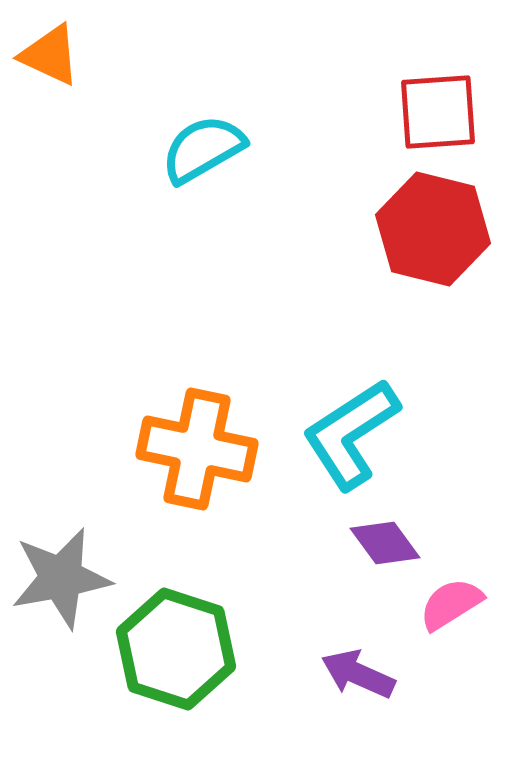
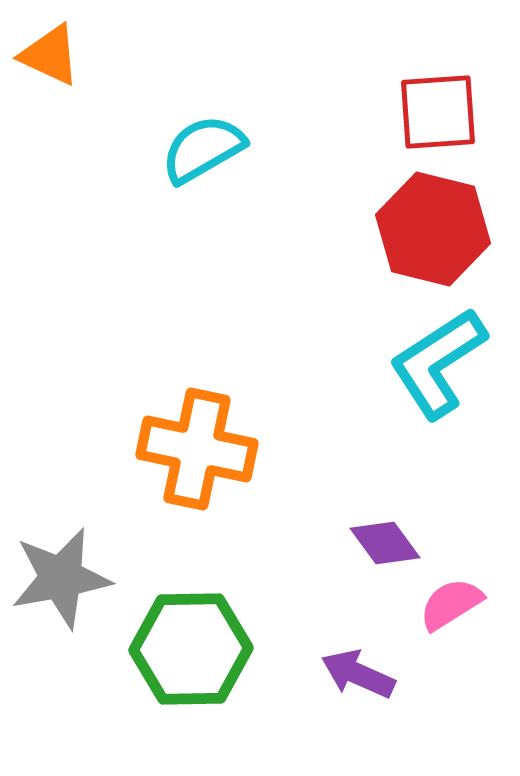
cyan L-shape: moved 87 px right, 71 px up
green hexagon: moved 15 px right; rotated 19 degrees counterclockwise
